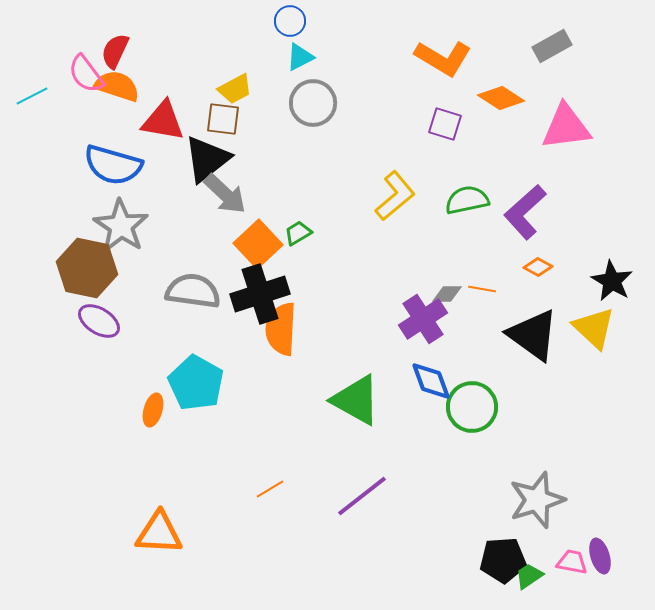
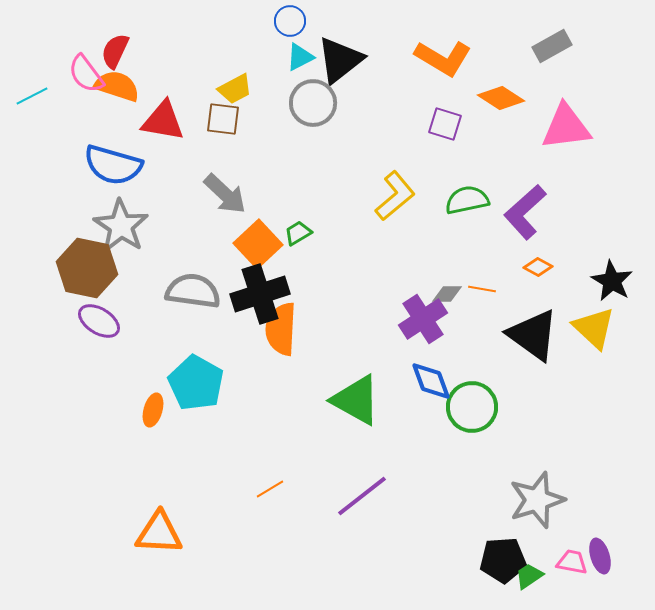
black triangle at (207, 159): moved 133 px right, 99 px up
